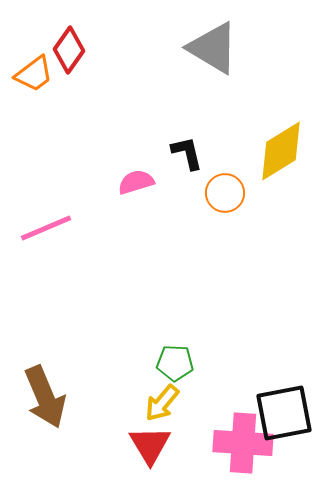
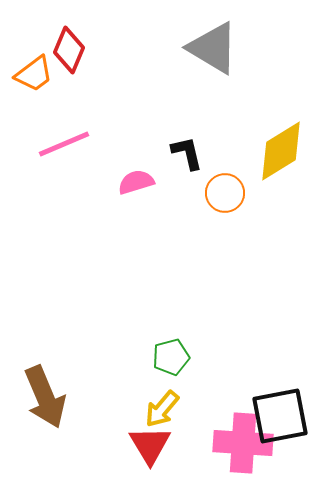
red diamond: rotated 12 degrees counterclockwise
pink line: moved 18 px right, 84 px up
green pentagon: moved 4 px left, 6 px up; rotated 18 degrees counterclockwise
yellow arrow: moved 6 px down
black square: moved 4 px left, 3 px down
